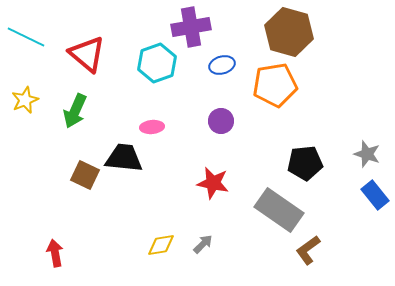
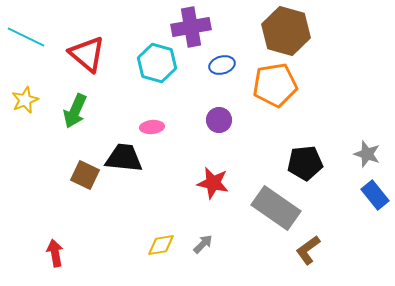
brown hexagon: moved 3 px left, 1 px up
cyan hexagon: rotated 24 degrees counterclockwise
purple circle: moved 2 px left, 1 px up
gray rectangle: moved 3 px left, 2 px up
